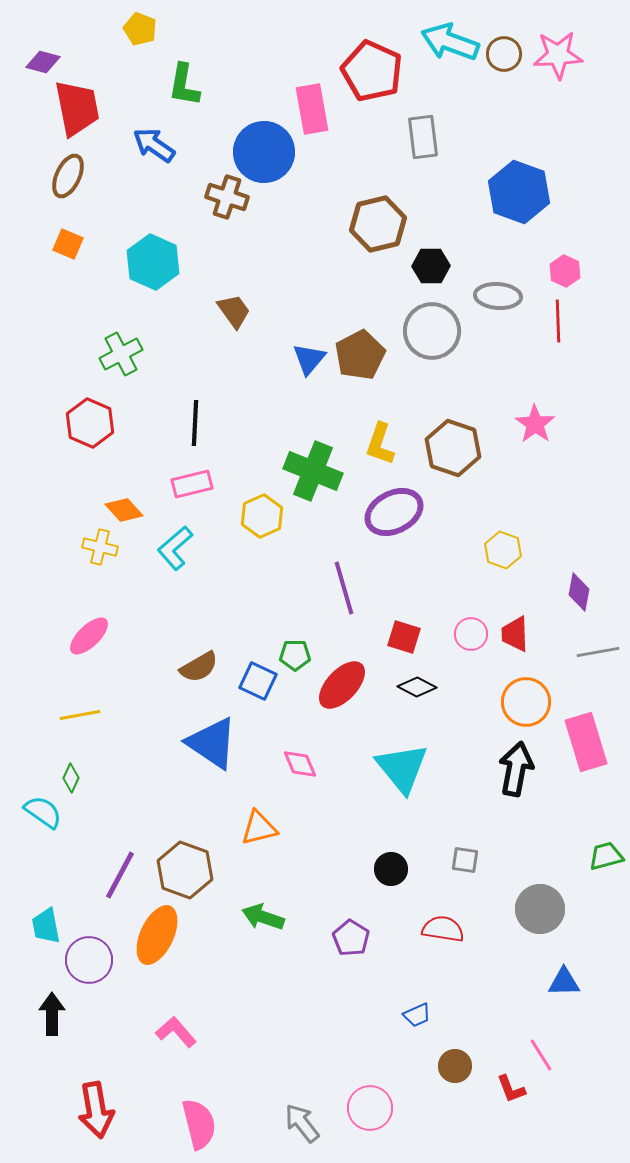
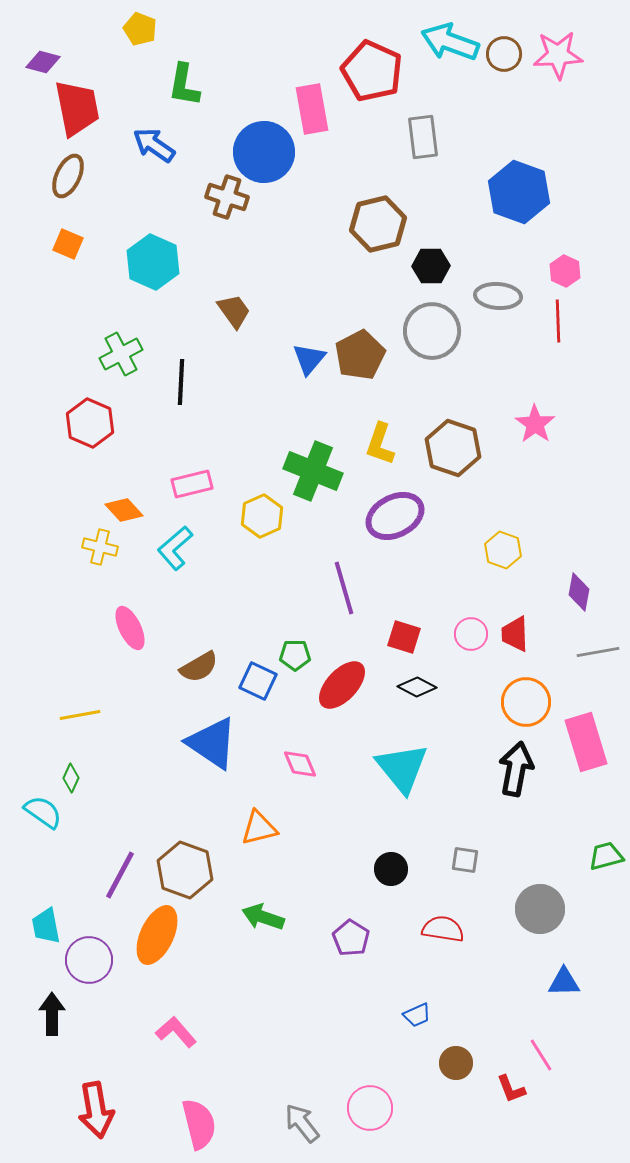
black line at (195, 423): moved 14 px left, 41 px up
purple ellipse at (394, 512): moved 1 px right, 4 px down
pink ellipse at (89, 636): moved 41 px right, 8 px up; rotated 72 degrees counterclockwise
brown circle at (455, 1066): moved 1 px right, 3 px up
